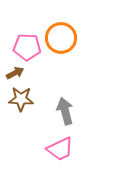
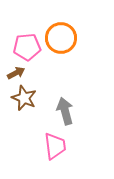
pink pentagon: rotated 8 degrees counterclockwise
brown arrow: moved 1 px right
brown star: moved 3 px right, 1 px up; rotated 20 degrees clockwise
pink trapezoid: moved 5 px left, 3 px up; rotated 72 degrees counterclockwise
